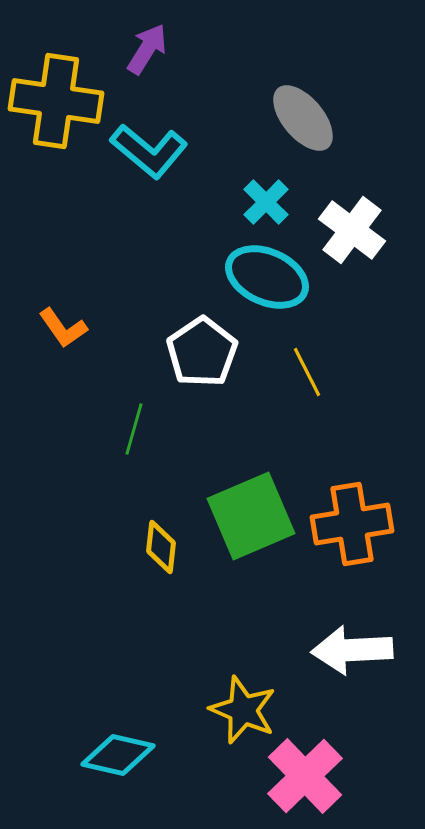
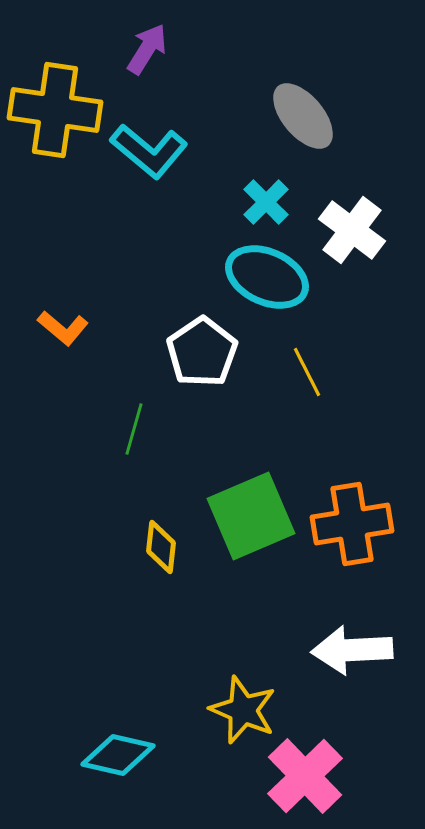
yellow cross: moved 1 px left, 9 px down
gray ellipse: moved 2 px up
orange L-shape: rotated 15 degrees counterclockwise
